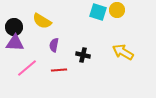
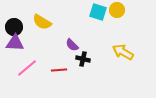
yellow semicircle: moved 1 px down
purple semicircle: moved 18 px right; rotated 56 degrees counterclockwise
black cross: moved 4 px down
